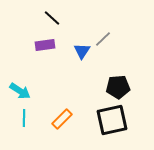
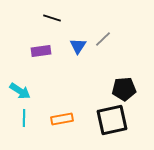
black line: rotated 24 degrees counterclockwise
purple rectangle: moved 4 px left, 6 px down
blue triangle: moved 4 px left, 5 px up
black pentagon: moved 6 px right, 2 px down
orange rectangle: rotated 35 degrees clockwise
